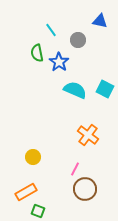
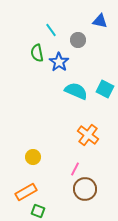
cyan semicircle: moved 1 px right, 1 px down
